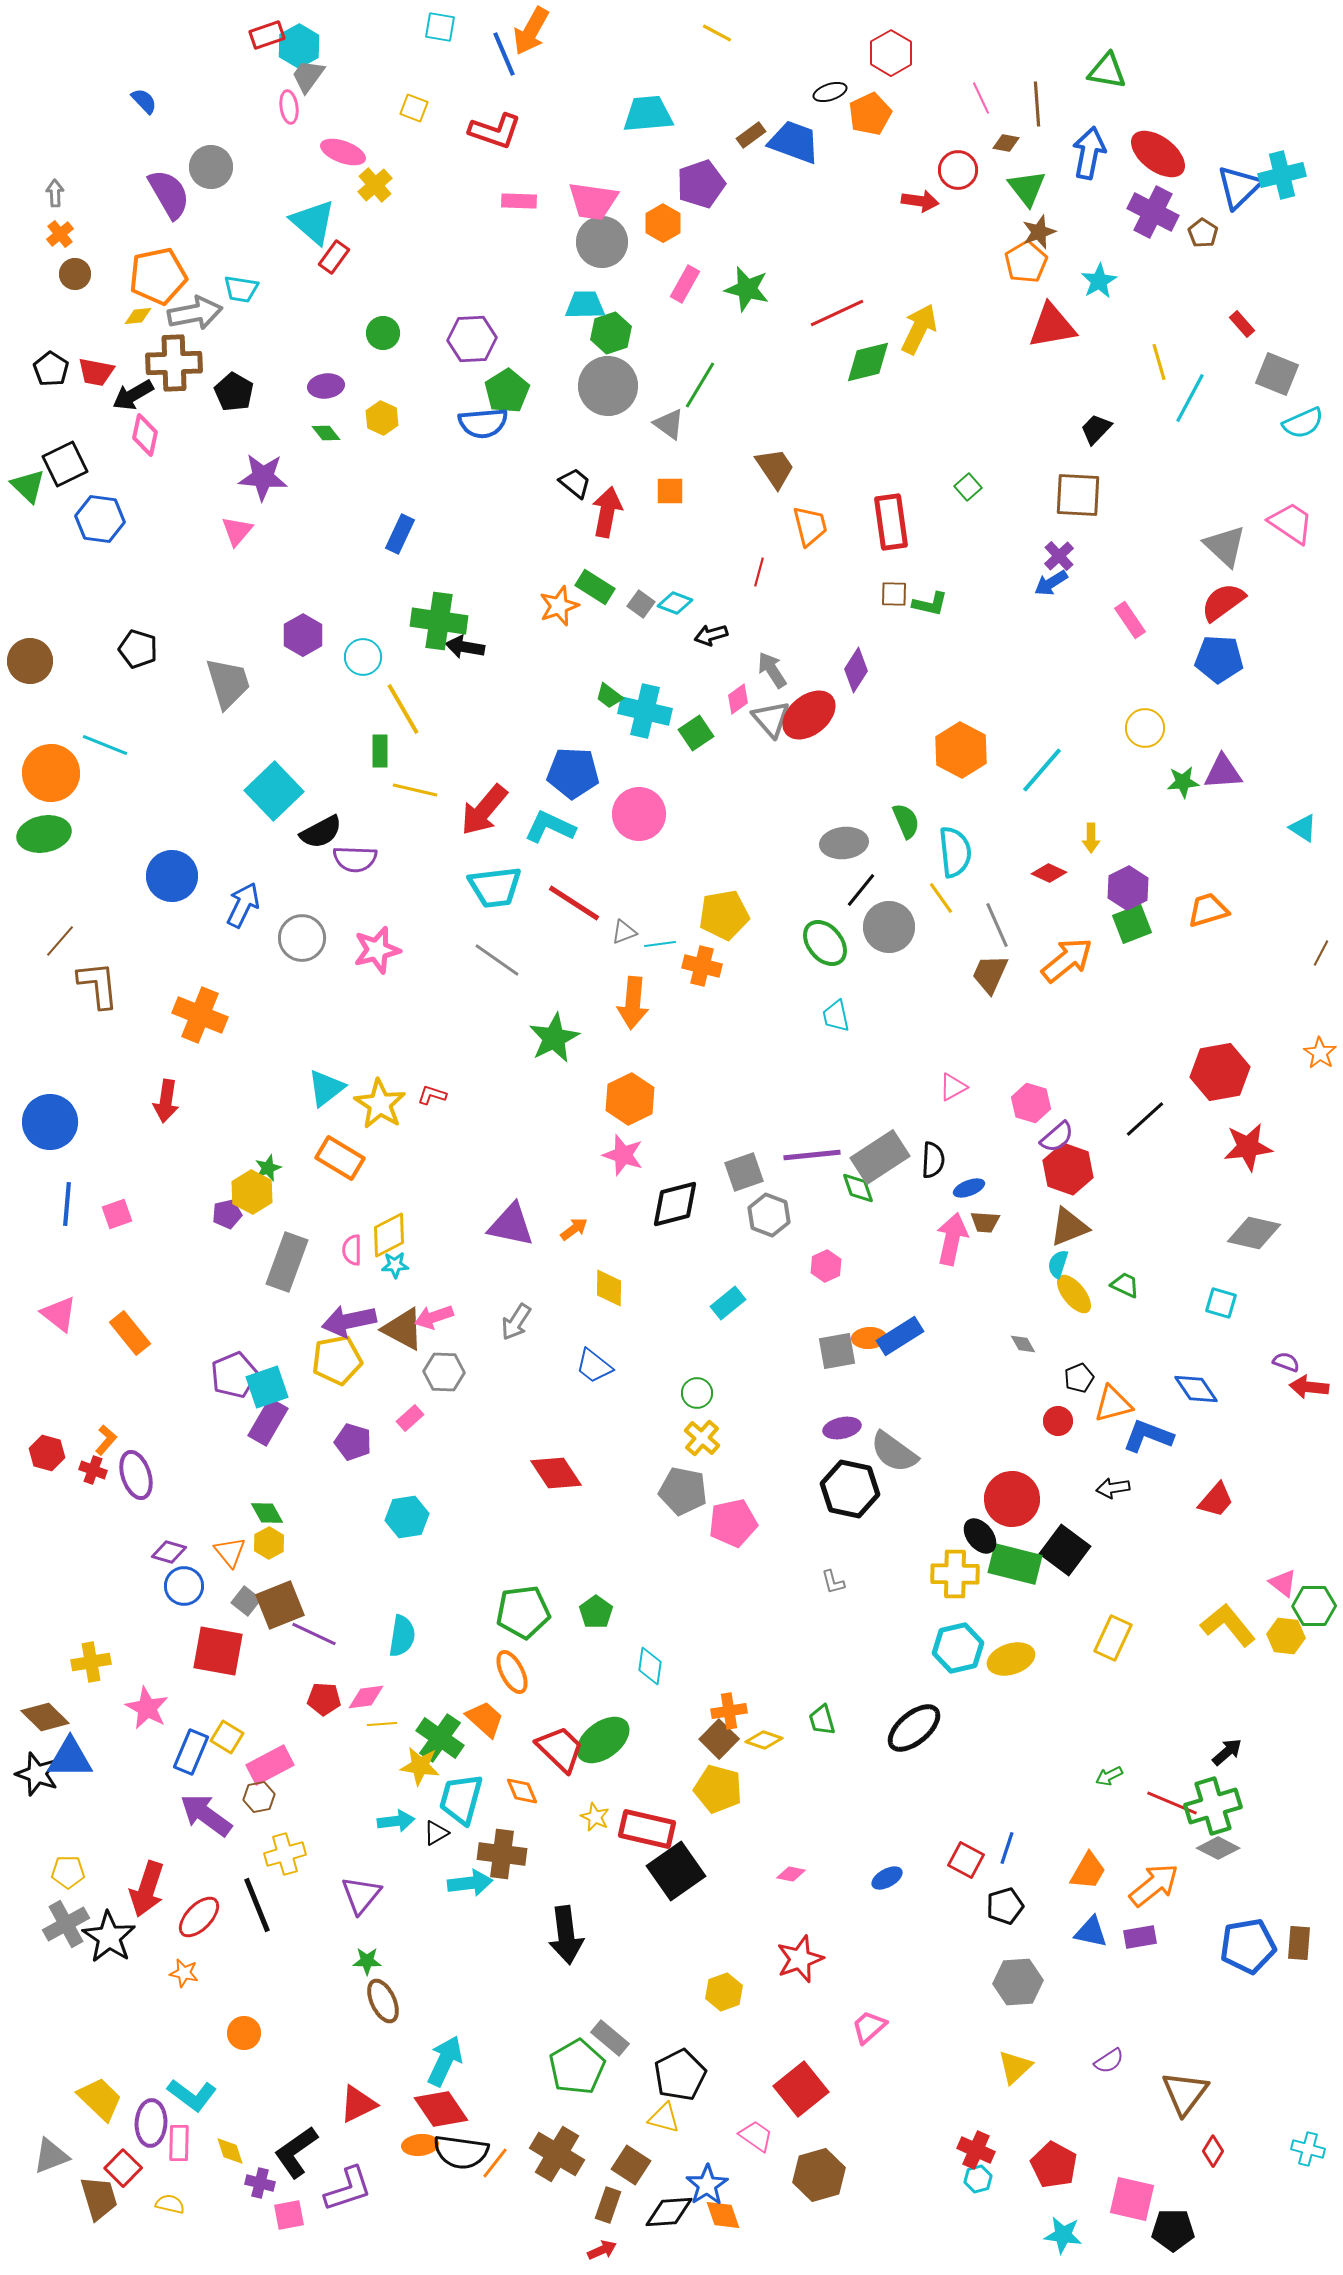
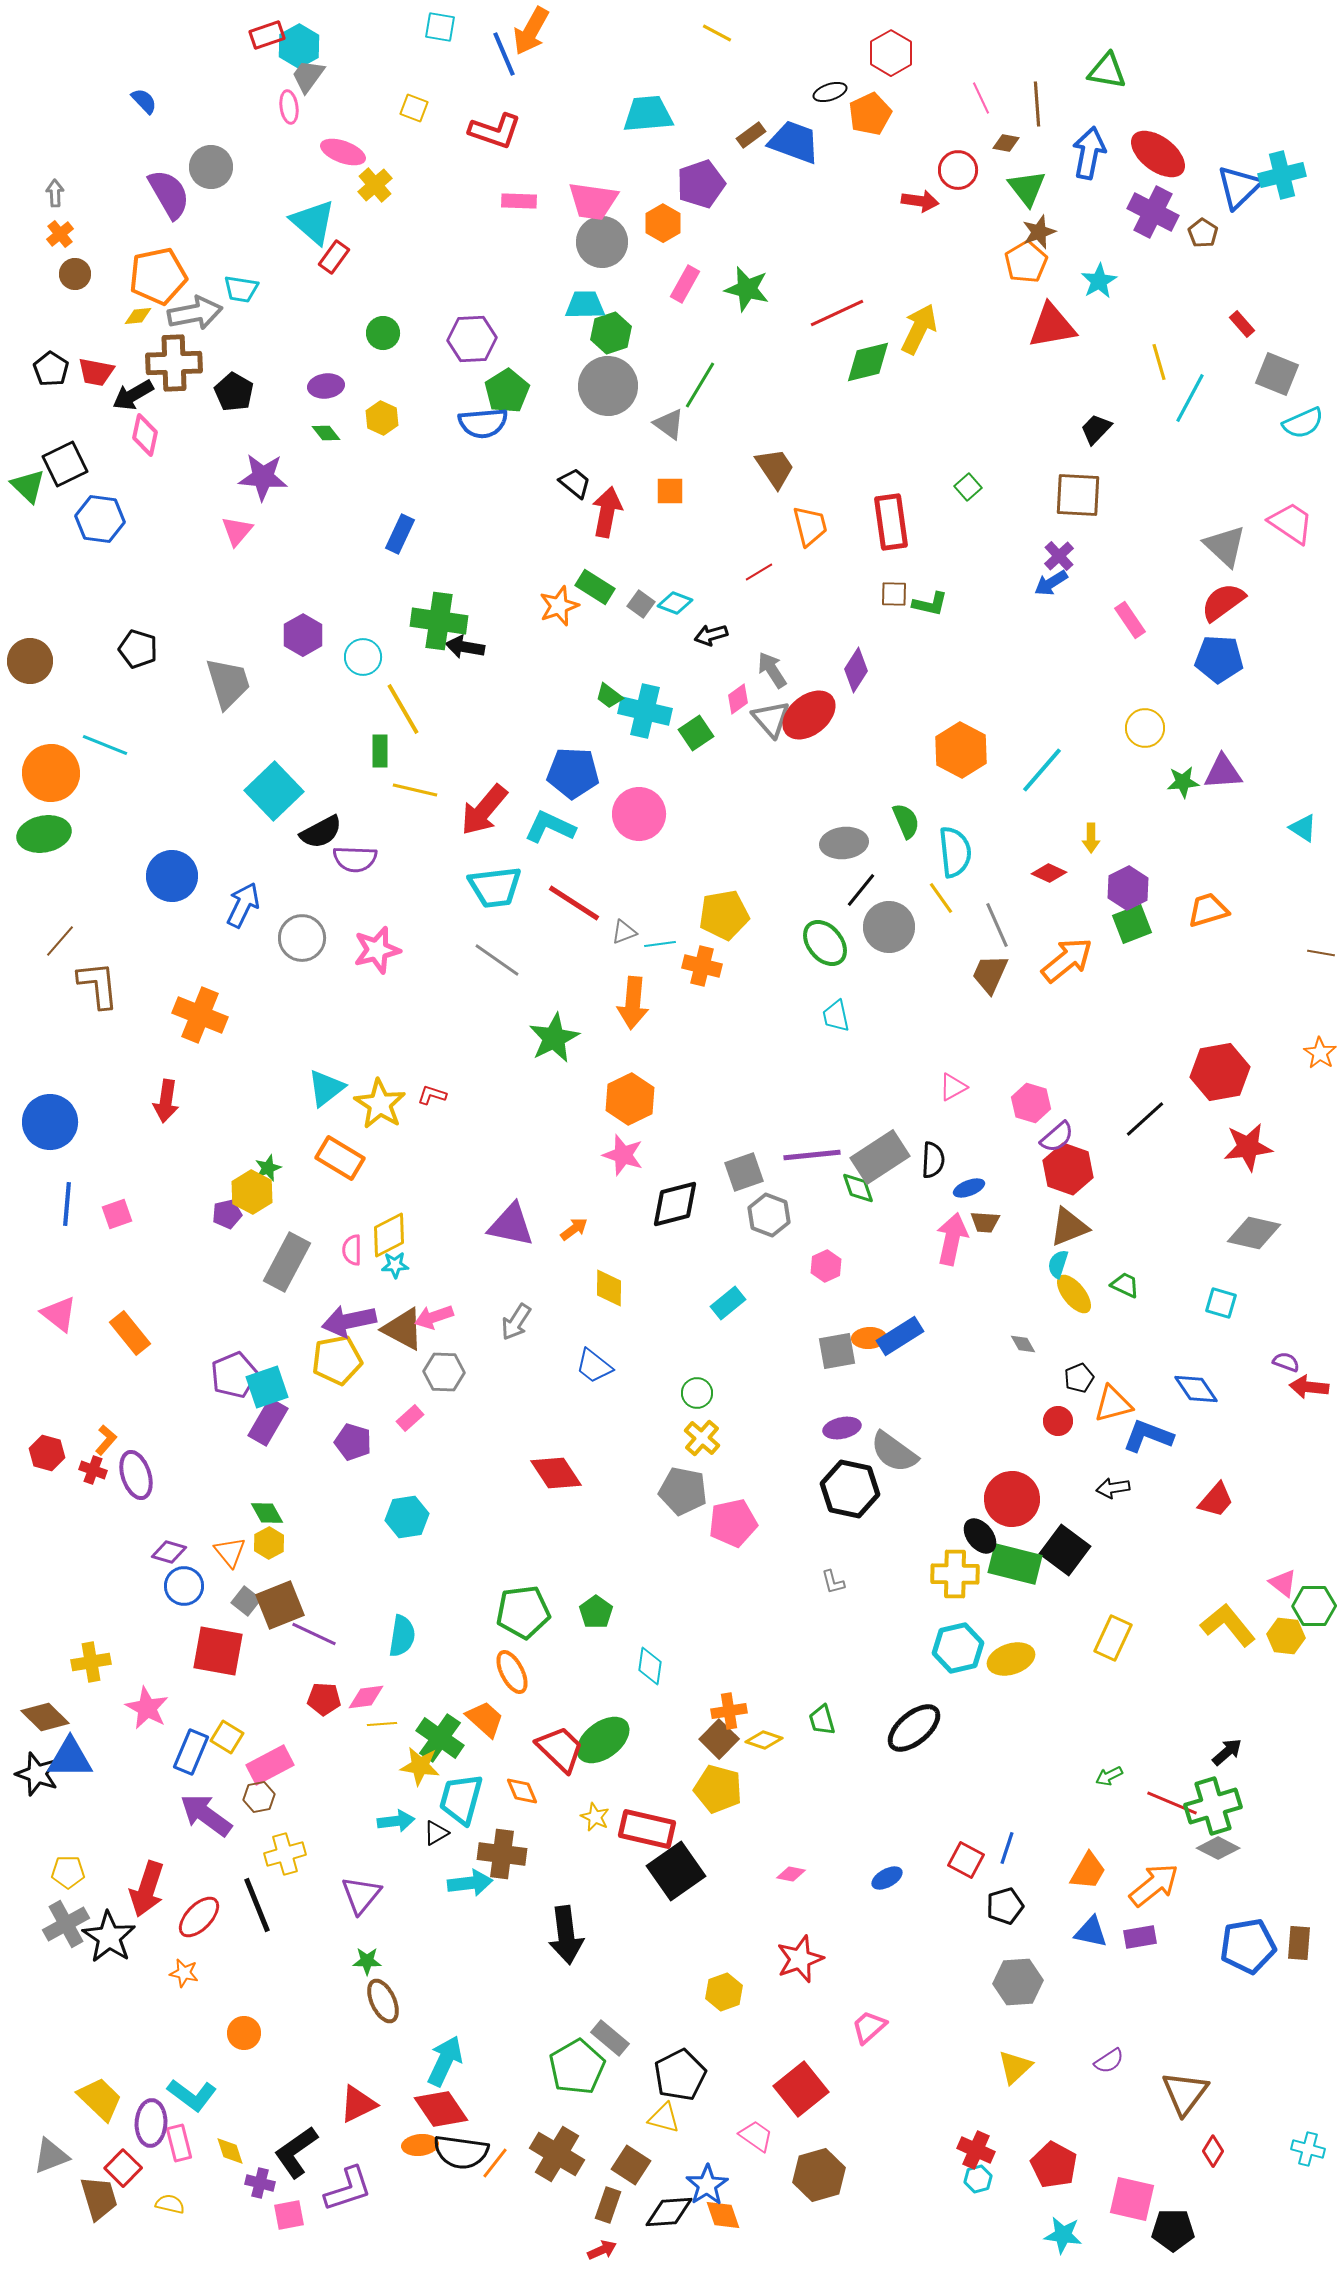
red line at (759, 572): rotated 44 degrees clockwise
brown line at (1321, 953): rotated 72 degrees clockwise
gray rectangle at (287, 1262): rotated 8 degrees clockwise
pink rectangle at (179, 2143): rotated 15 degrees counterclockwise
